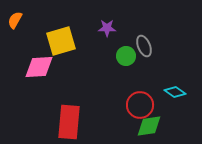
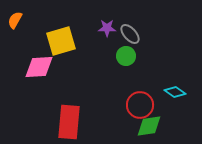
gray ellipse: moved 14 px left, 12 px up; rotated 20 degrees counterclockwise
